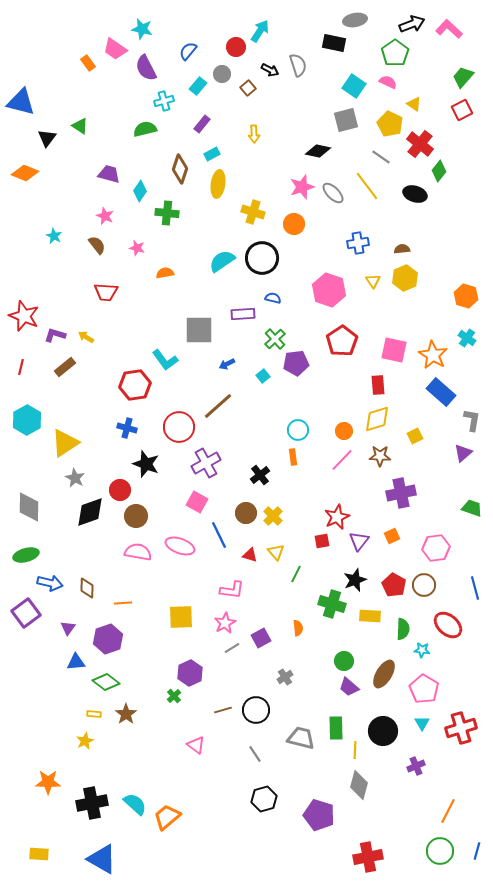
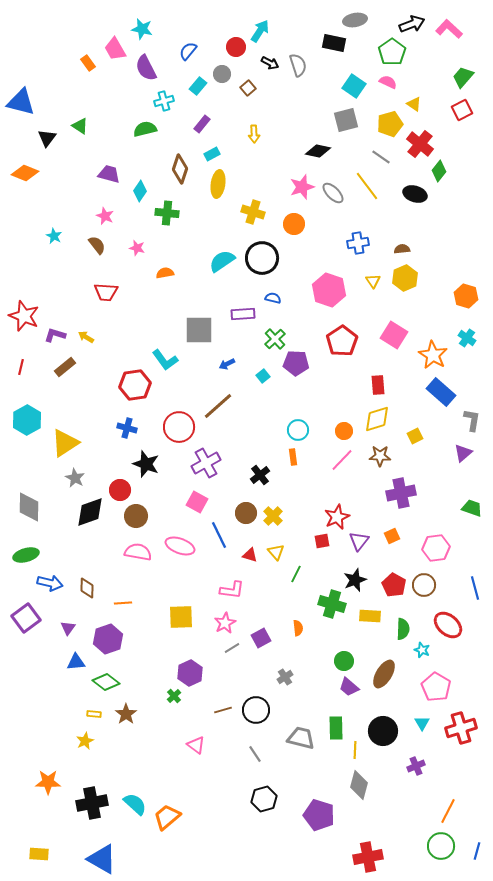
pink trapezoid at (115, 49): rotated 25 degrees clockwise
green pentagon at (395, 53): moved 3 px left, 1 px up
black arrow at (270, 70): moved 7 px up
yellow pentagon at (390, 124): rotated 30 degrees clockwise
pink square at (394, 350): moved 15 px up; rotated 20 degrees clockwise
purple pentagon at (296, 363): rotated 10 degrees clockwise
purple square at (26, 613): moved 5 px down
cyan star at (422, 650): rotated 14 degrees clockwise
pink pentagon at (424, 689): moved 12 px right, 2 px up
green circle at (440, 851): moved 1 px right, 5 px up
